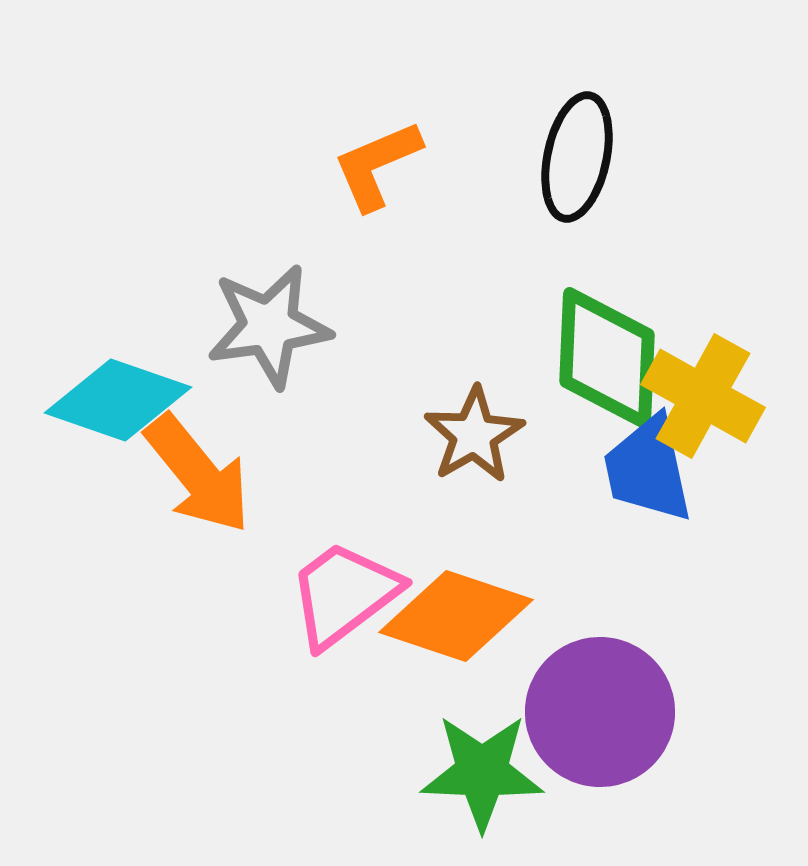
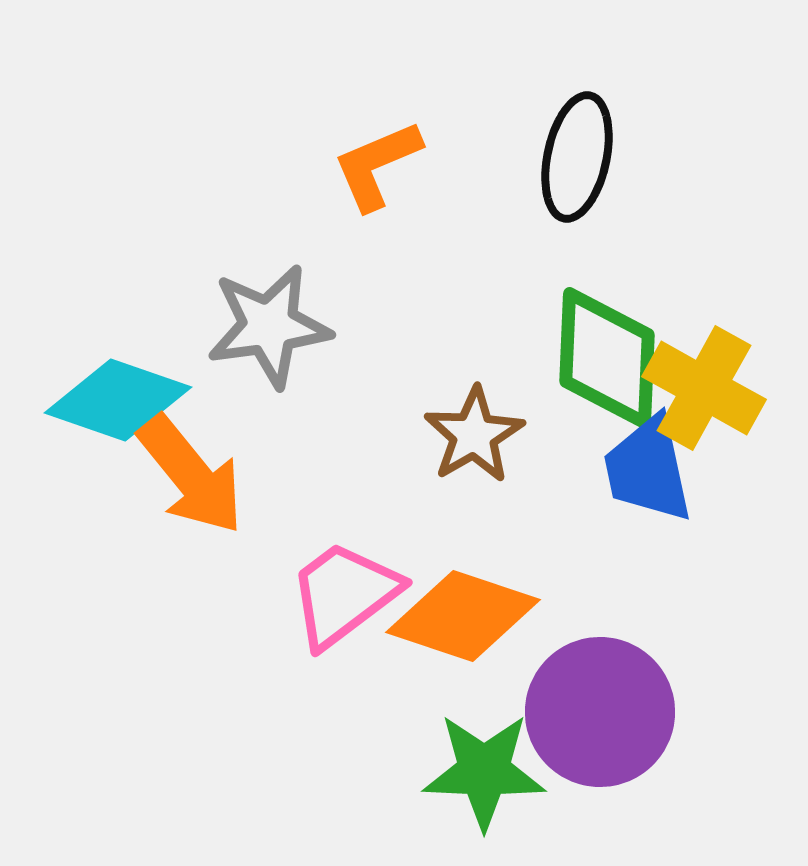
yellow cross: moved 1 px right, 8 px up
orange arrow: moved 7 px left, 1 px down
orange diamond: moved 7 px right
green star: moved 2 px right, 1 px up
